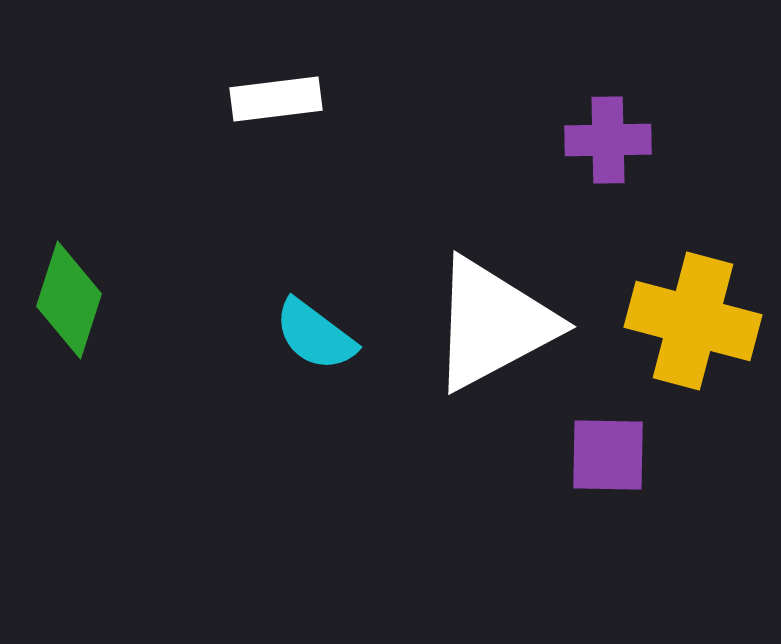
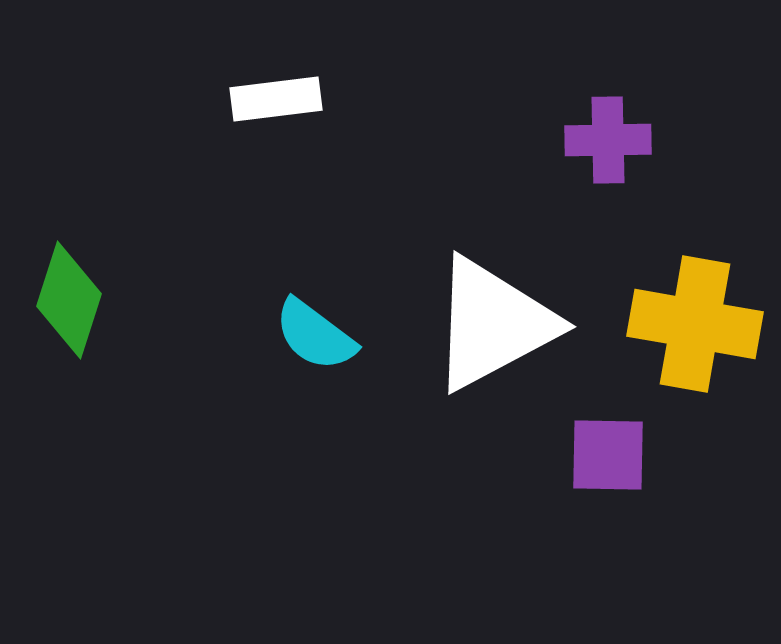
yellow cross: moved 2 px right, 3 px down; rotated 5 degrees counterclockwise
